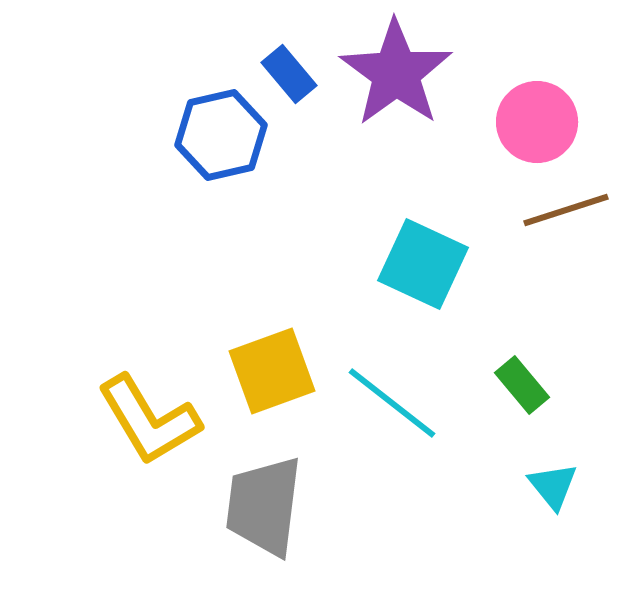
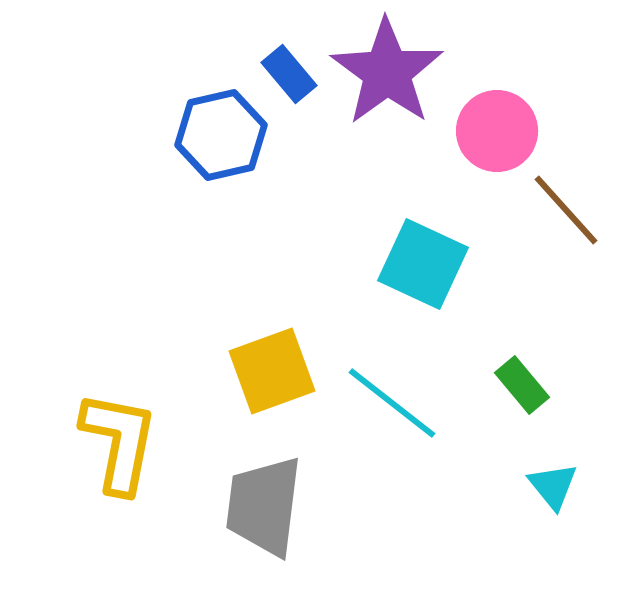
purple star: moved 9 px left, 1 px up
pink circle: moved 40 px left, 9 px down
brown line: rotated 66 degrees clockwise
yellow L-shape: moved 30 px left, 22 px down; rotated 138 degrees counterclockwise
